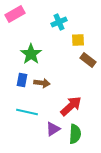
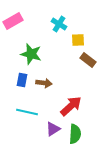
pink rectangle: moved 2 px left, 7 px down
cyan cross: moved 2 px down; rotated 35 degrees counterclockwise
green star: rotated 20 degrees counterclockwise
brown arrow: moved 2 px right
